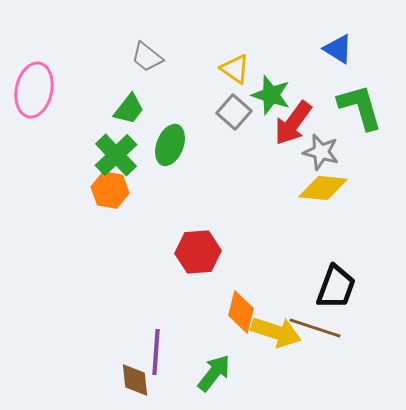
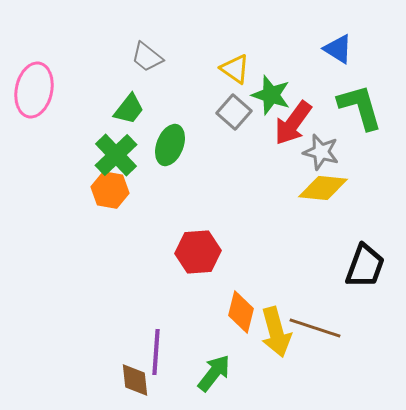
black trapezoid: moved 29 px right, 21 px up
yellow arrow: rotated 57 degrees clockwise
